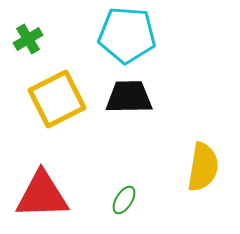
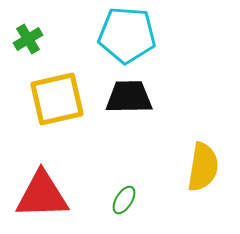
yellow square: rotated 14 degrees clockwise
